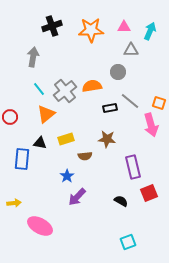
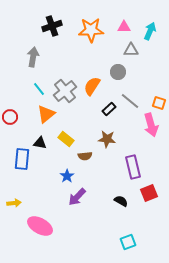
orange semicircle: rotated 48 degrees counterclockwise
black rectangle: moved 1 px left, 1 px down; rotated 32 degrees counterclockwise
yellow rectangle: rotated 56 degrees clockwise
